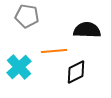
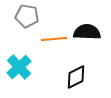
black semicircle: moved 2 px down
orange line: moved 12 px up
black diamond: moved 5 px down
